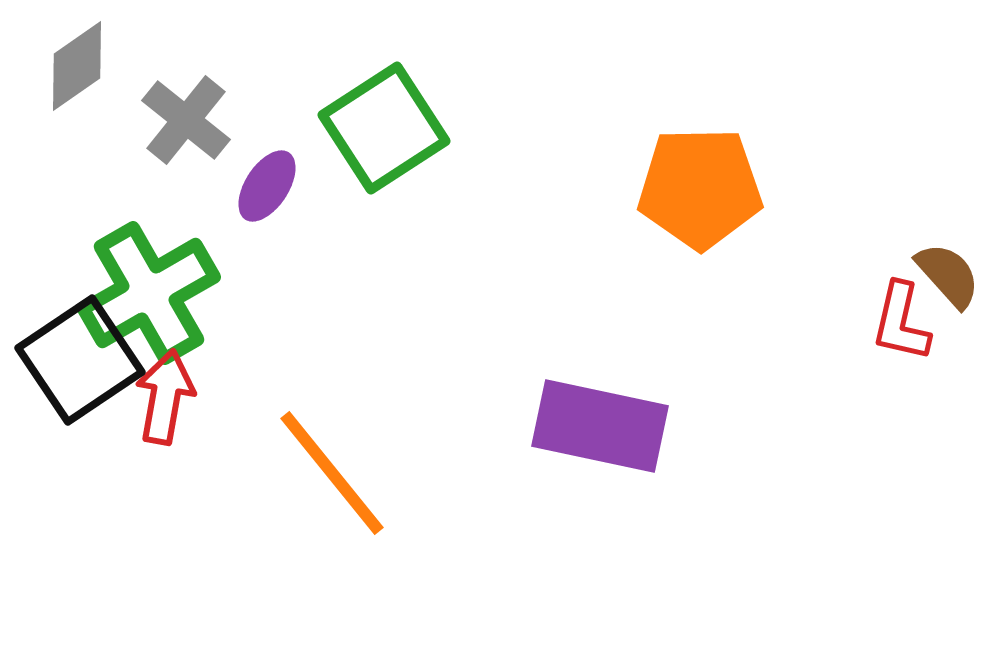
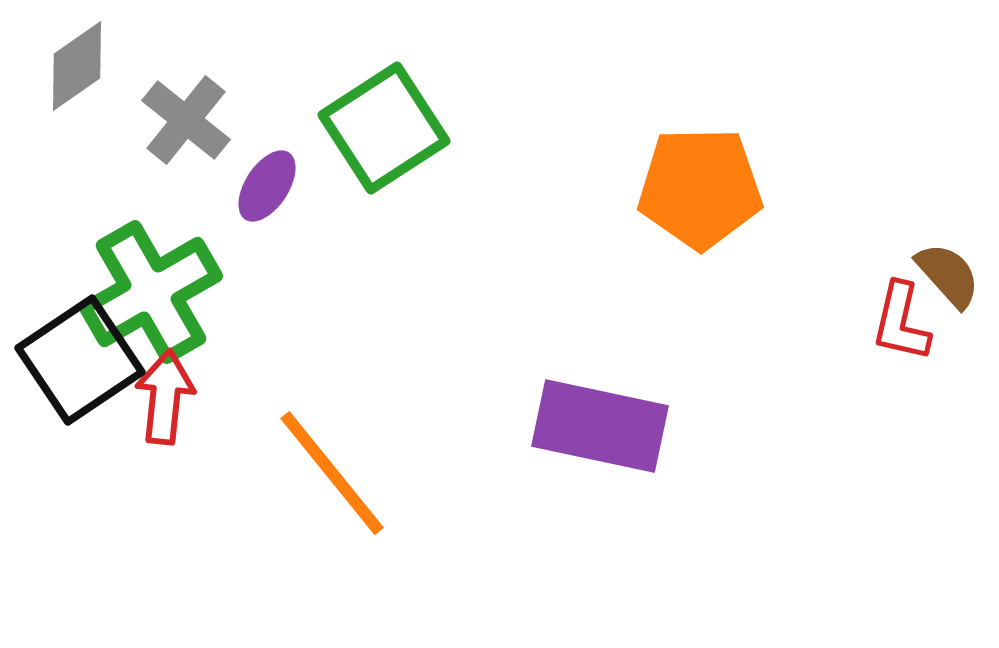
green cross: moved 2 px right, 1 px up
red arrow: rotated 4 degrees counterclockwise
